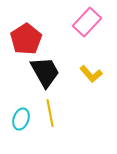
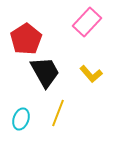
yellow line: moved 8 px right; rotated 32 degrees clockwise
